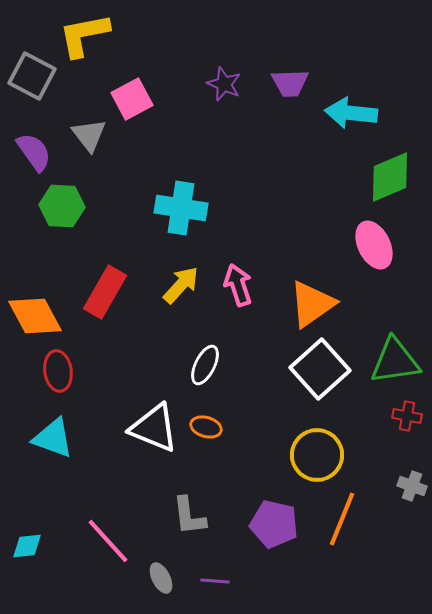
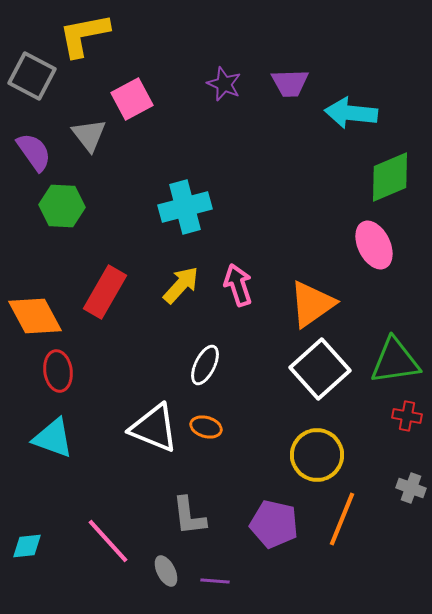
cyan cross: moved 4 px right, 1 px up; rotated 24 degrees counterclockwise
gray cross: moved 1 px left, 2 px down
gray ellipse: moved 5 px right, 7 px up
